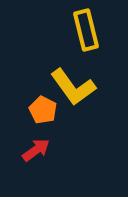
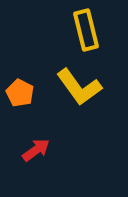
yellow L-shape: moved 6 px right
orange pentagon: moved 23 px left, 17 px up
